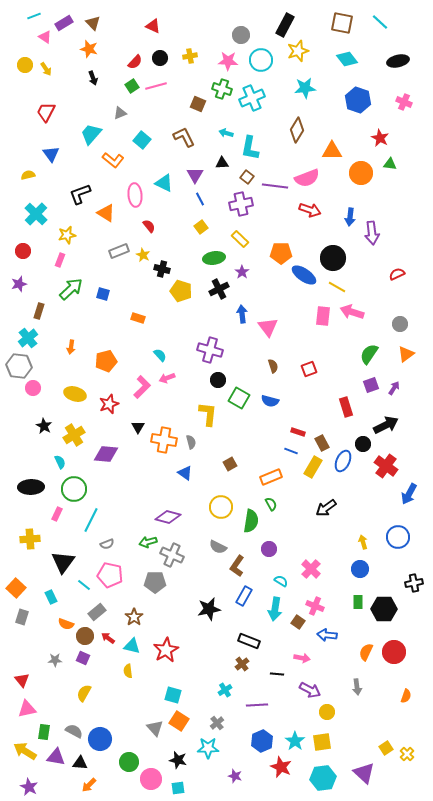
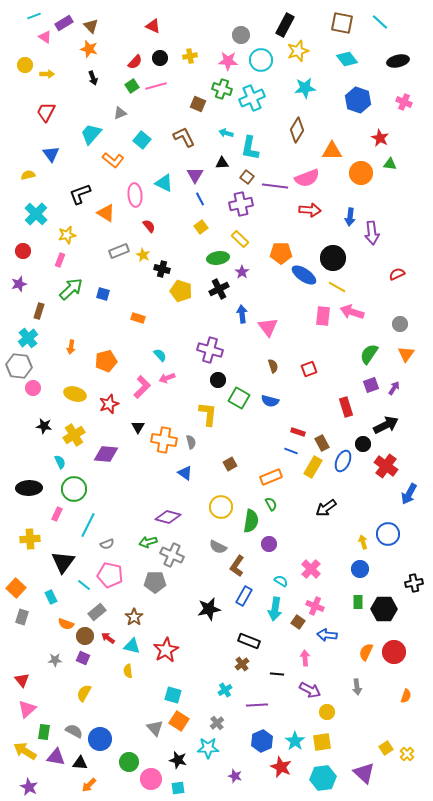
brown triangle at (93, 23): moved 2 px left, 3 px down
yellow arrow at (46, 69): moved 1 px right, 5 px down; rotated 56 degrees counterclockwise
red arrow at (310, 210): rotated 15 degrees counterclockwise
green ellipse at (214, 258): moved 4 px right
orange triangle at (406, 354): rotated 18 degrees counterclockwise
black star at (44, 426): rotated 21 degrees counterclockwise
black ellipse at (31, 487): moved 2 px left, 1 px down
cyan line at (91, 520): moved 3 px left, 5 px down
blue circle at (398, 537): moved 10 px left, 3 px up
purple circle at (269, 549): moved 5 px up
pink arrow at (302, 658): moved 3 px right; rotated 105 degrees counterclockwise
pink triangle at (27, 709): rotated 30 degrees counterclockwise
